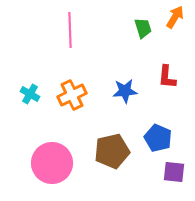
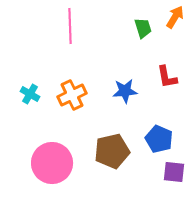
pink line: moved 4 px up
red L-shape: rotated 15 degrees counterclockwise
blue pentagon: moved 1 px right, 1 px down
